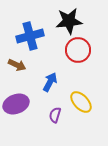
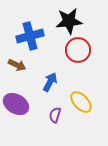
purple ellipse: rotated 50 degrees clockwise
